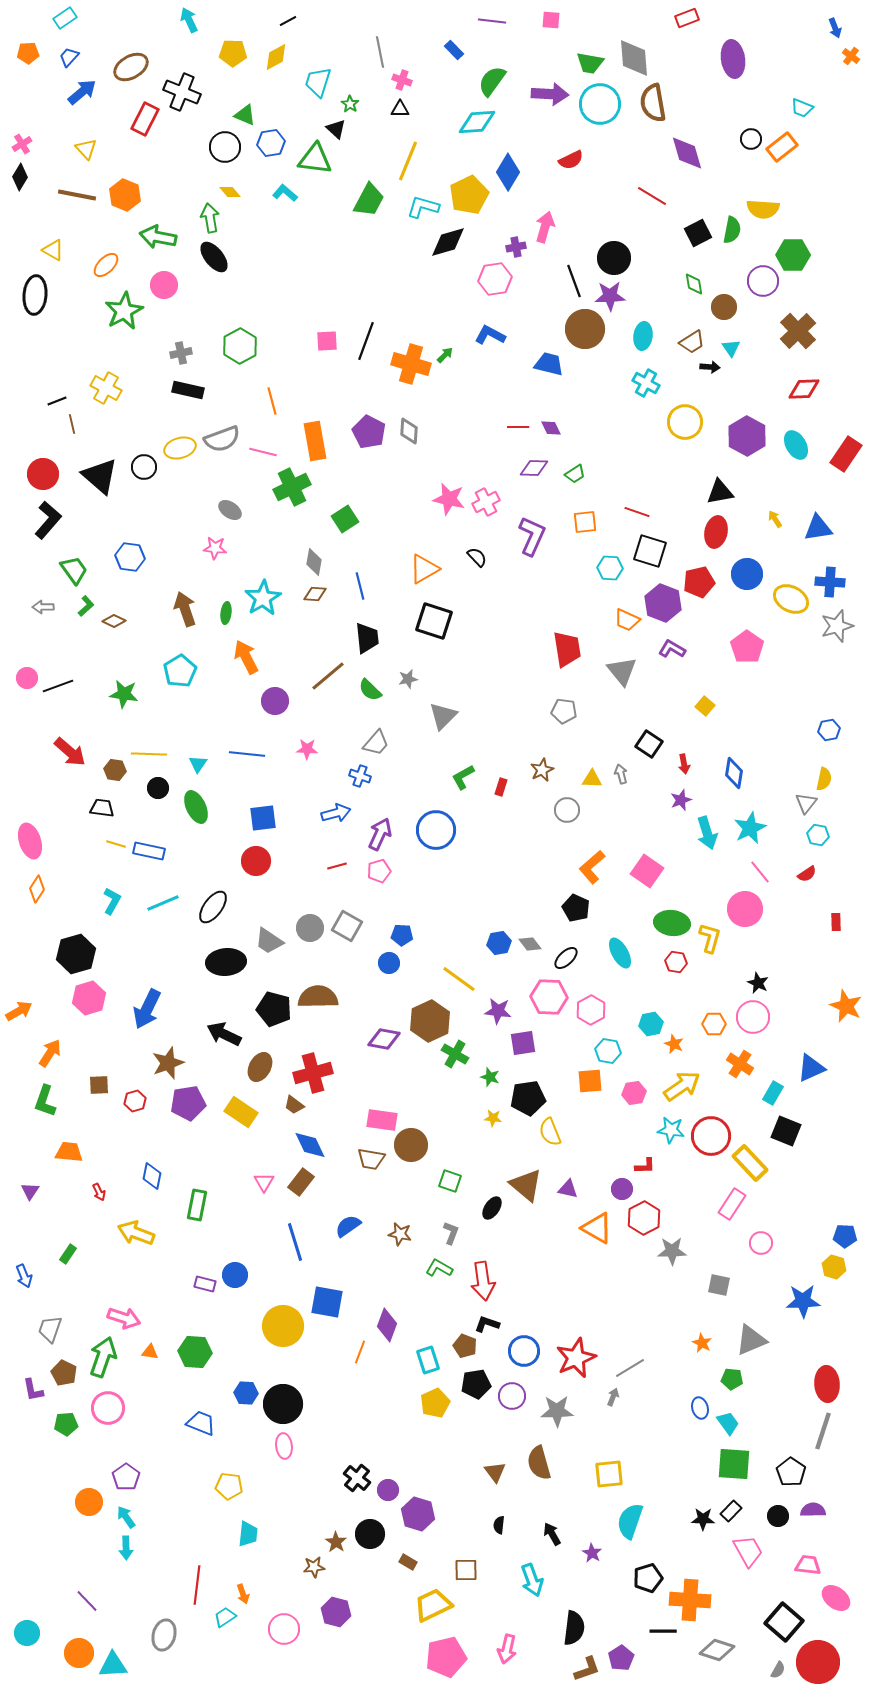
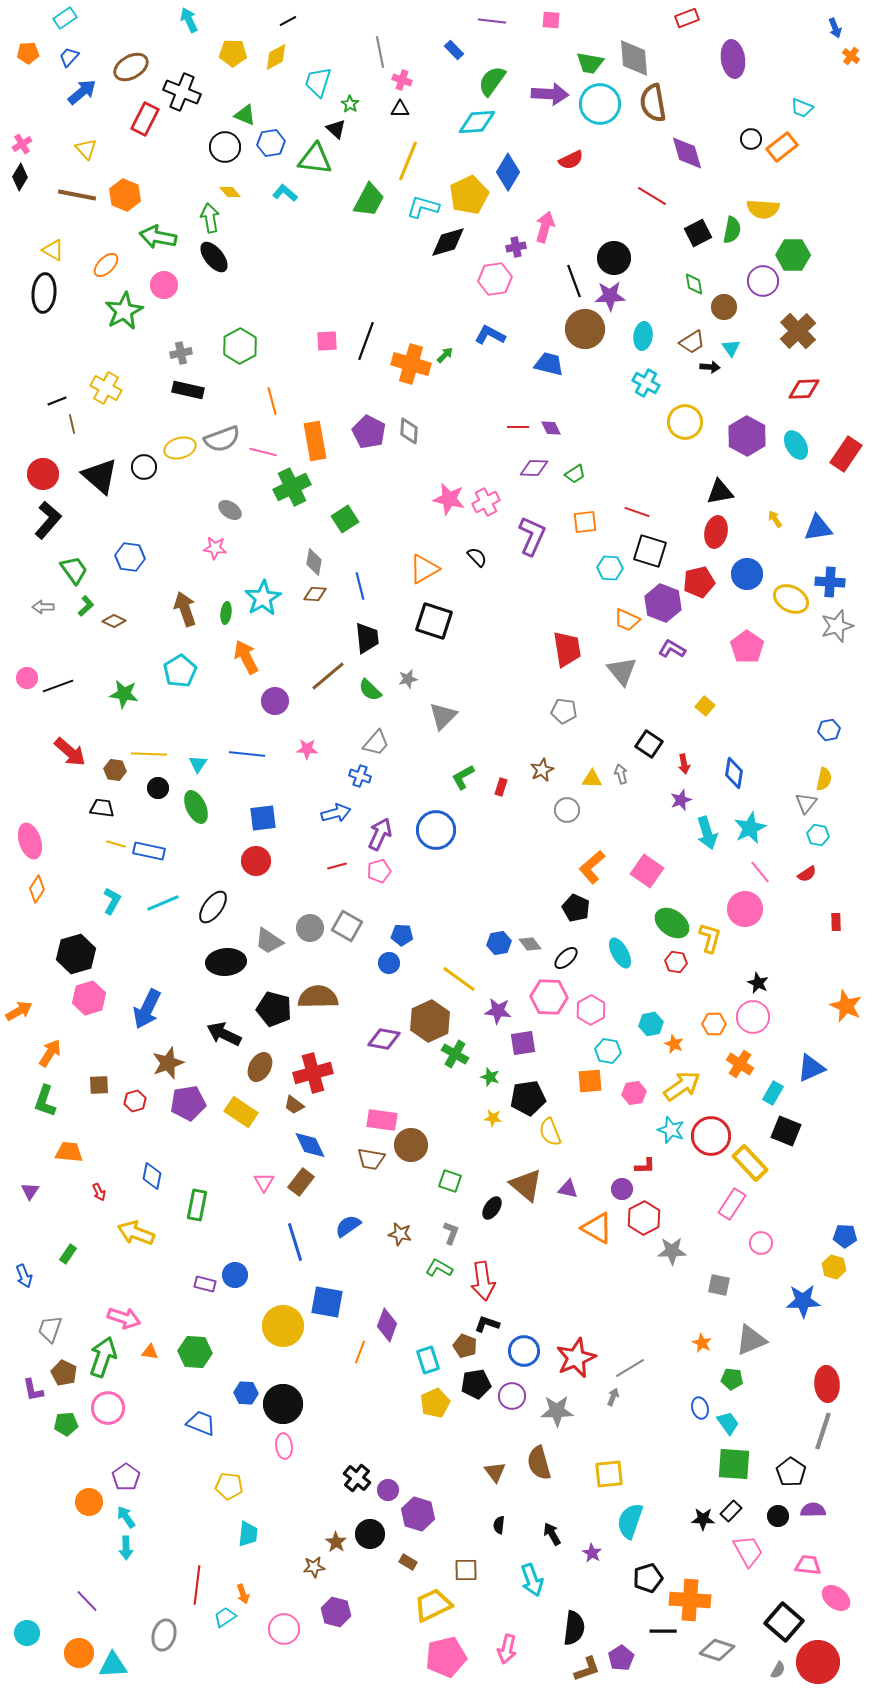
black ellipse at (35, 295): moved 9 px right, 2 px up
green ellipse at (672, 923): rotated 28 degrees clockwise
cyan star at (671, 1130): rotated 12 degrees clockwise
